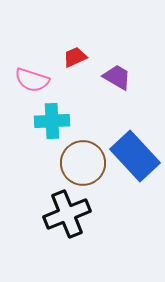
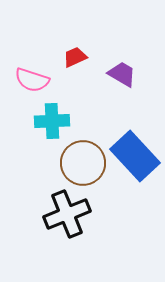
purple trapezoid: moved 5 px right, 3 px up
